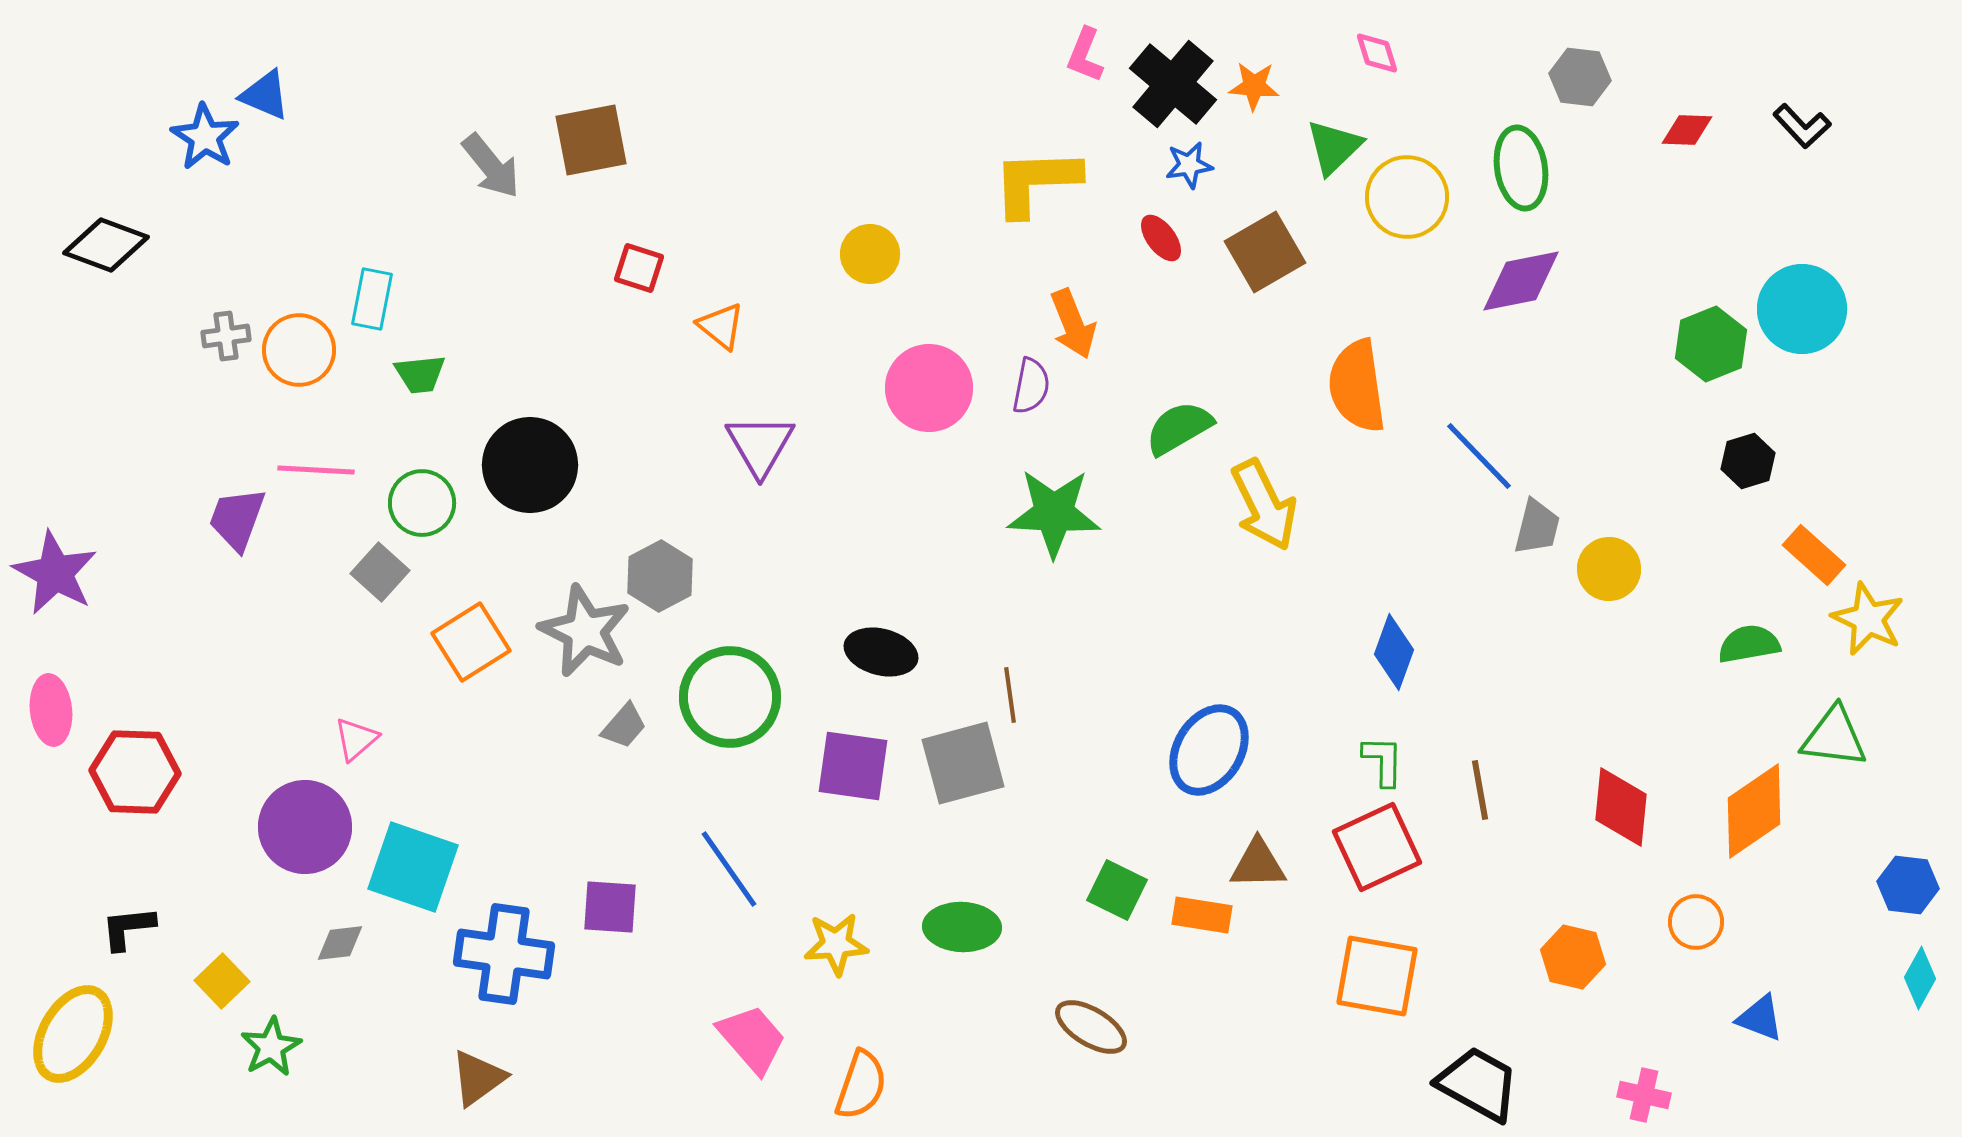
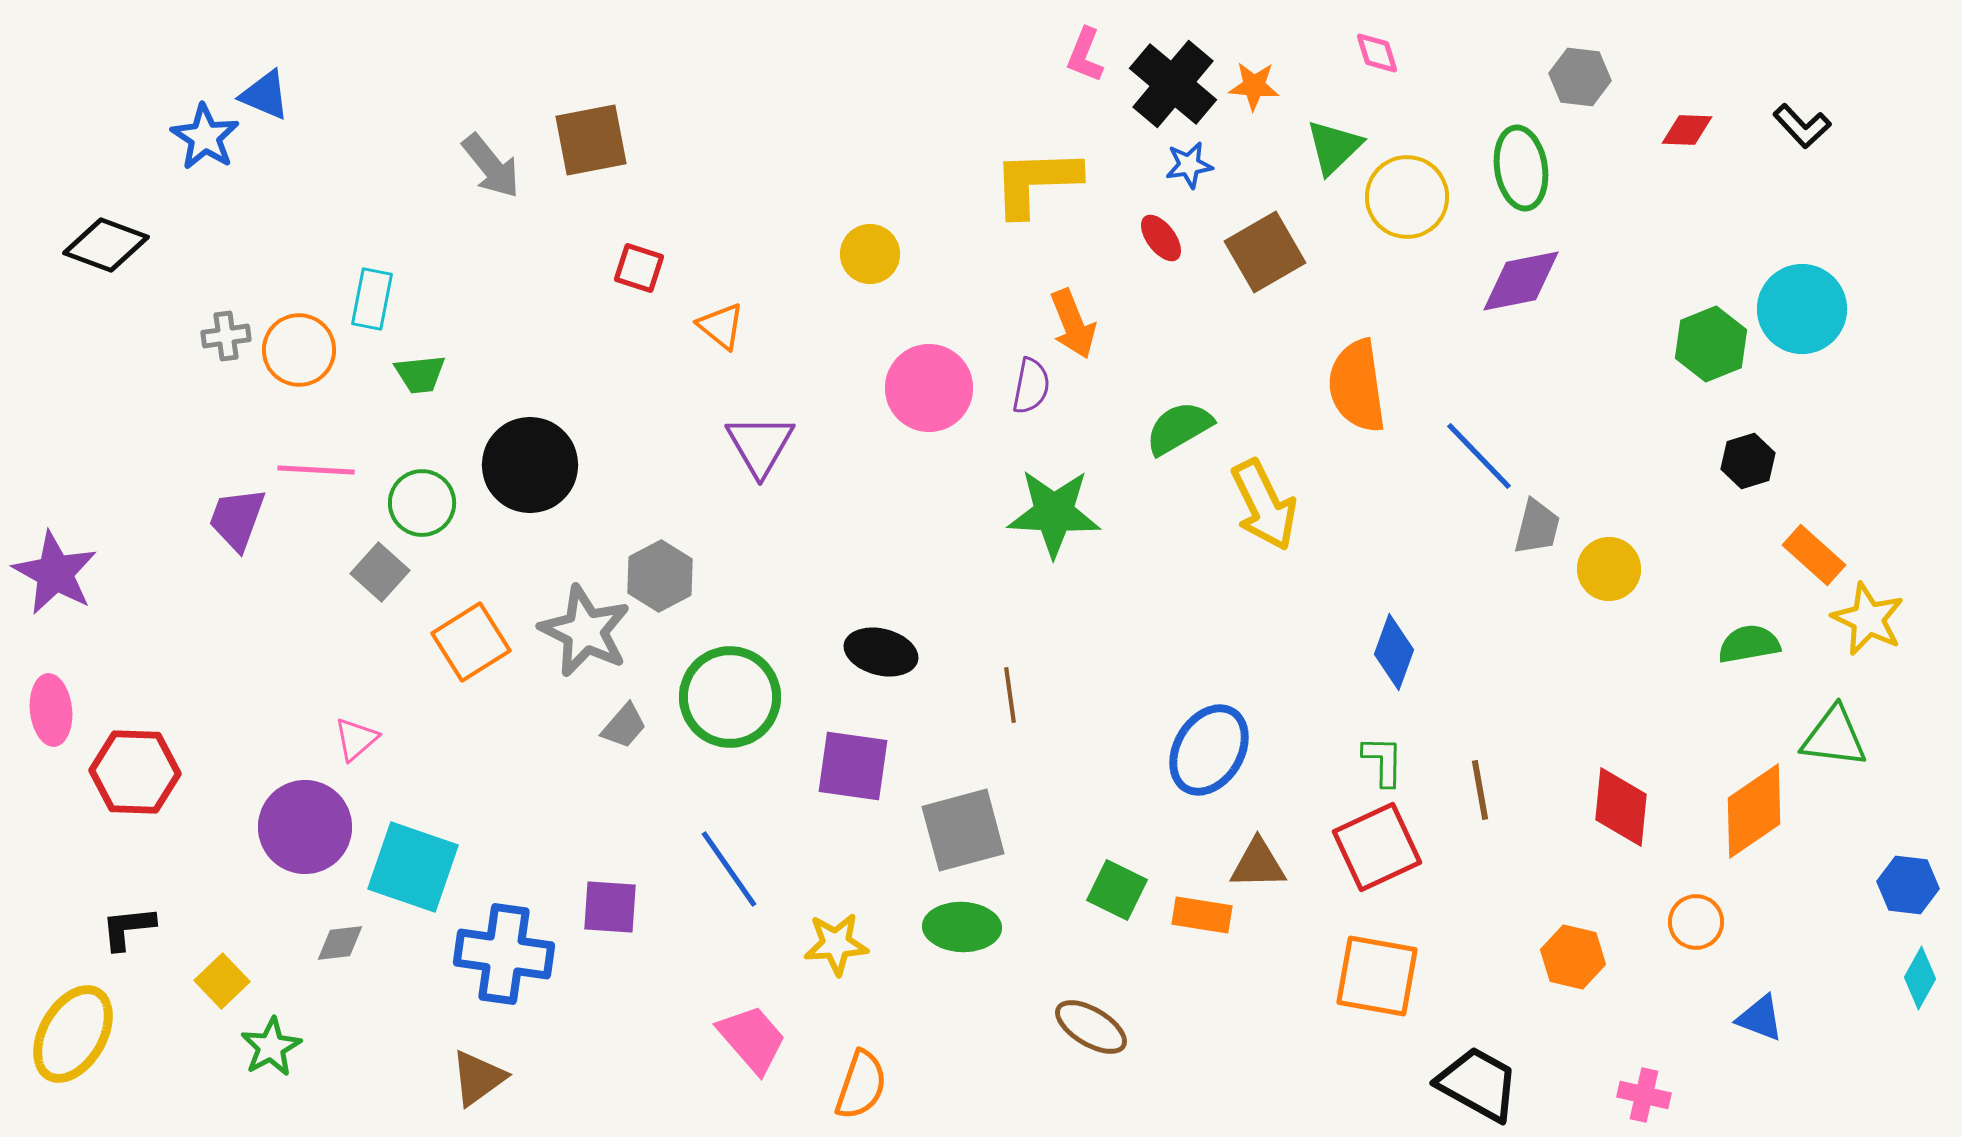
gray square at (963, 763): moved 67 px down
